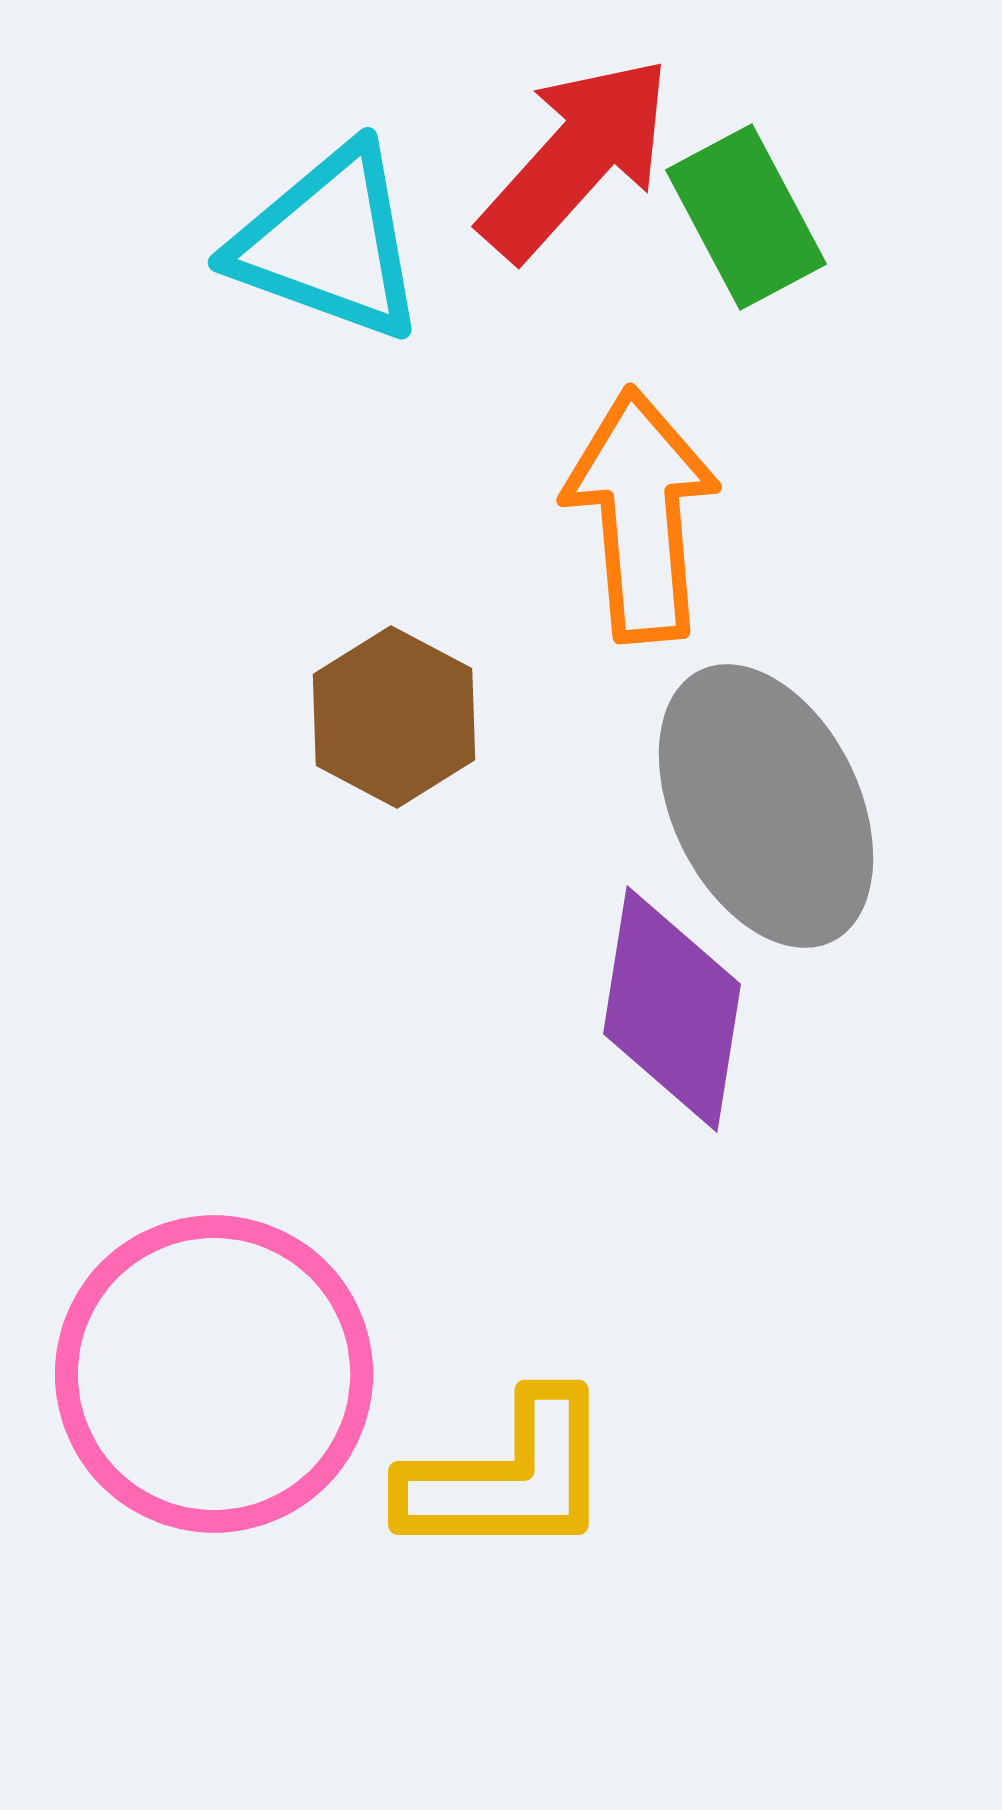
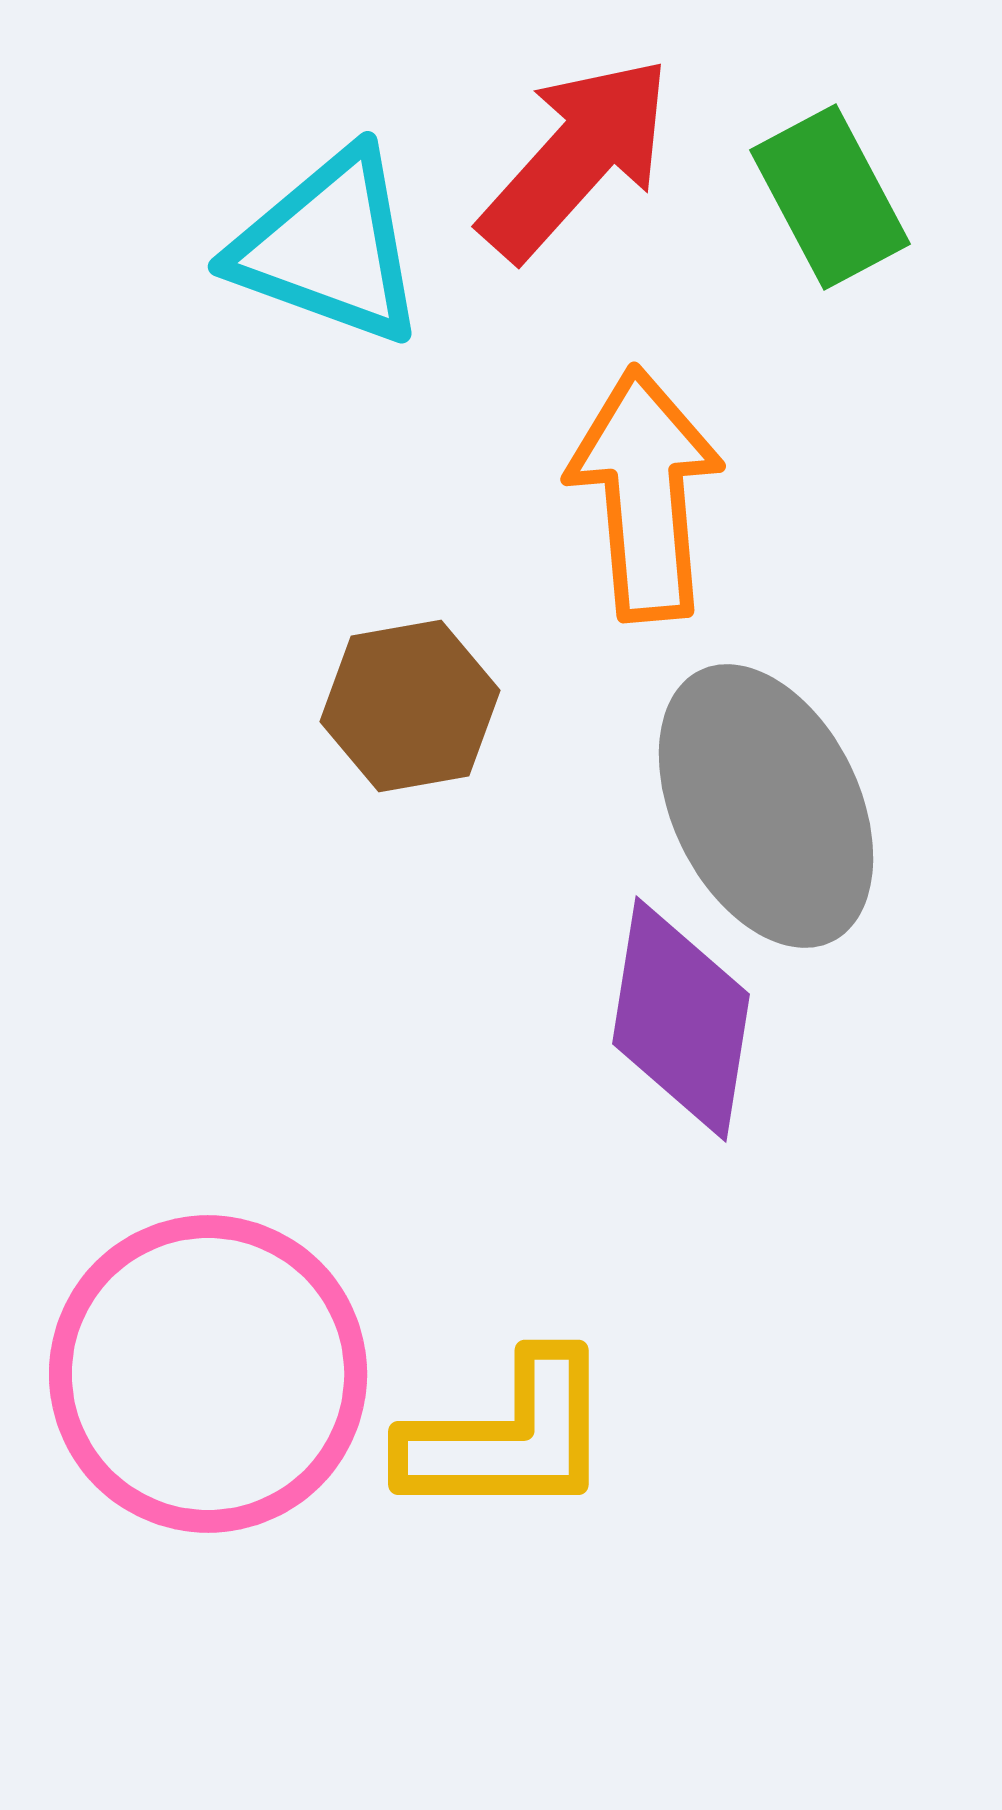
green rectangle: moved 84 px right, 20 px up
cyan triangle: moved 4 px down
orange arrow: moved 4 px right, 21 px up
brown hexagon: moved 16 px right, 11 px up; rotated 22 degrees clockwise
purple diamond: moved 9 px right, 10 px down
pink circle: moved 6 px left
yellow L-shape: moved 40 px up
